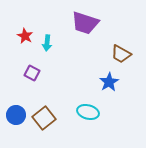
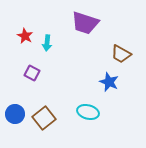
blue star: rotated 18 degrees counterclockwise
blue circle: moved 1 px left, 1 px up
